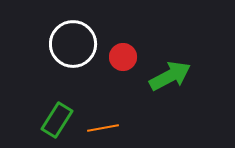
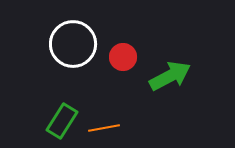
green rectangle: moved 5 px right, 1 px down
orange line: moved 1 px right
